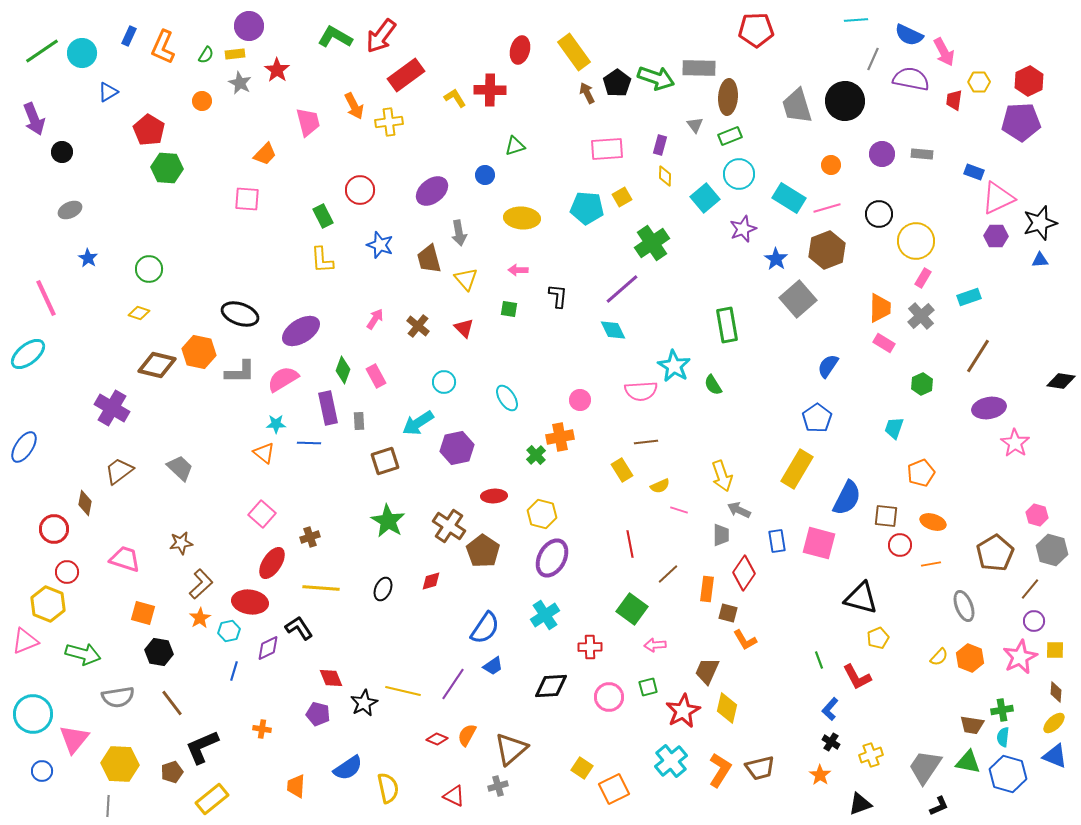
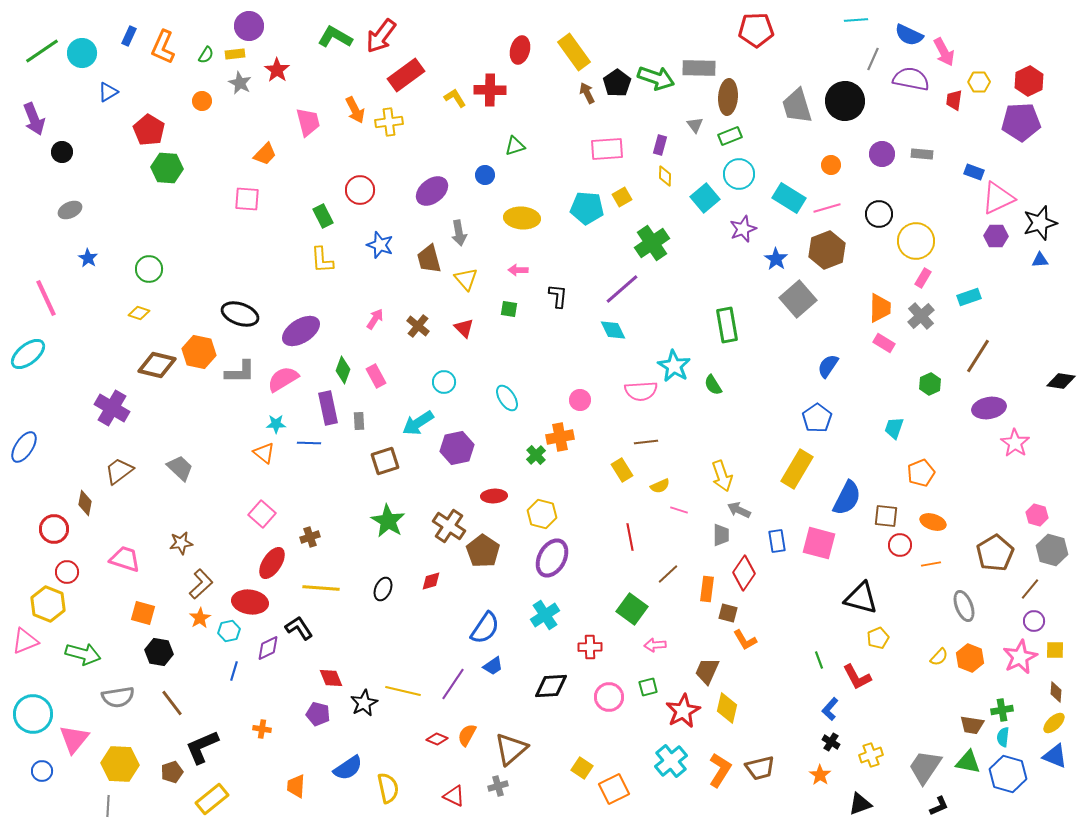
orange arrow at (354, 106): moved 1 px right, 4 px down
green hexagon at (922, 384): moved 8 px right
red line at (630, 544): moved 7 px up
